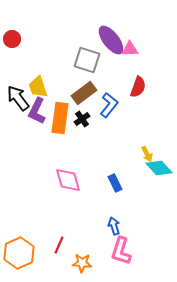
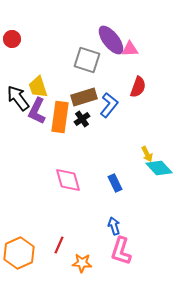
brown rectangle: moved 4 px down; rotated 20 degrees clockwise
orange rectangle: moved 1 px up
